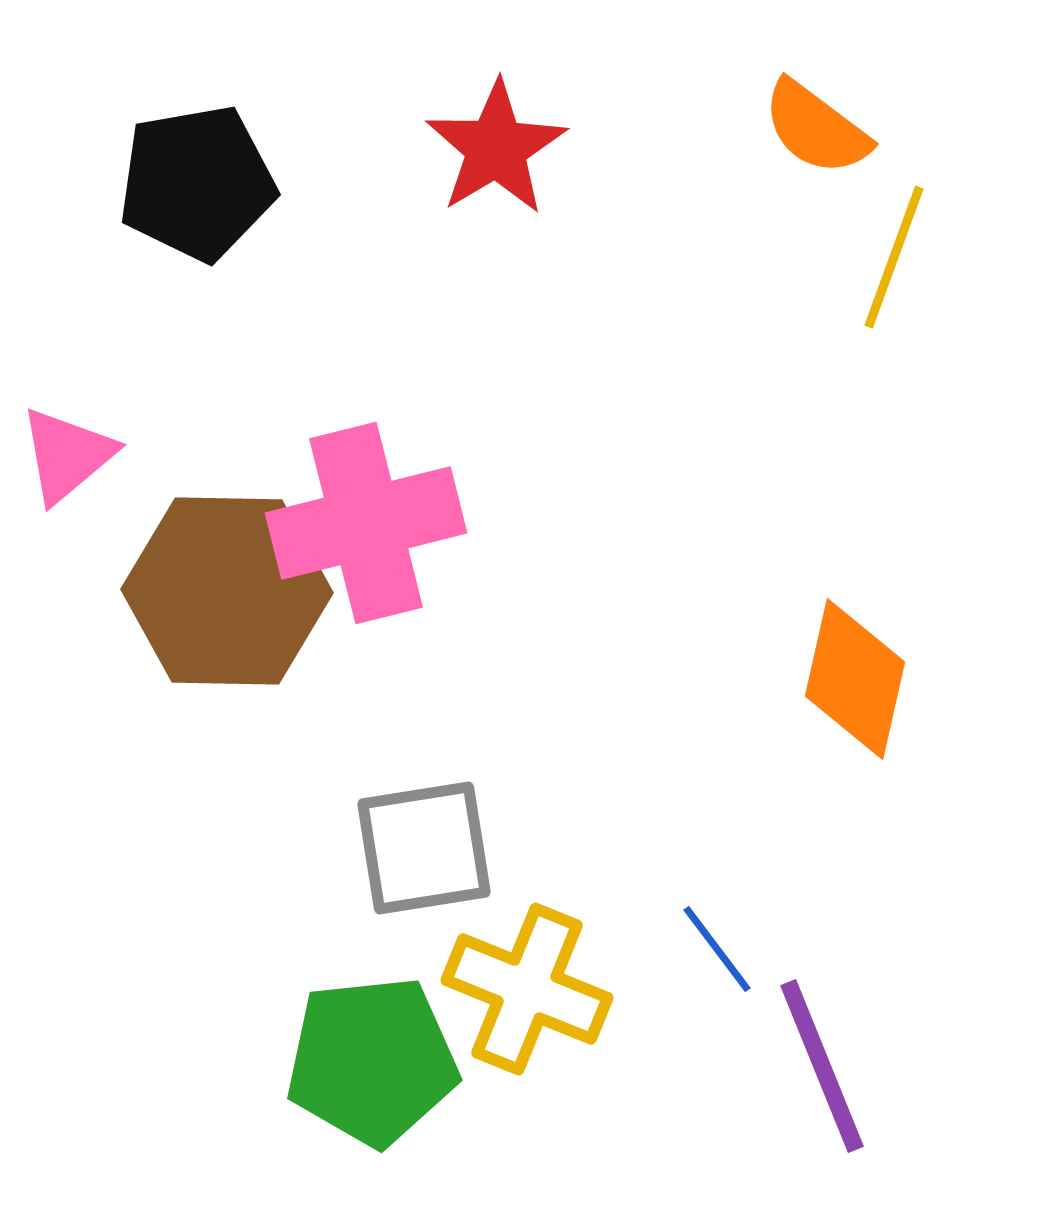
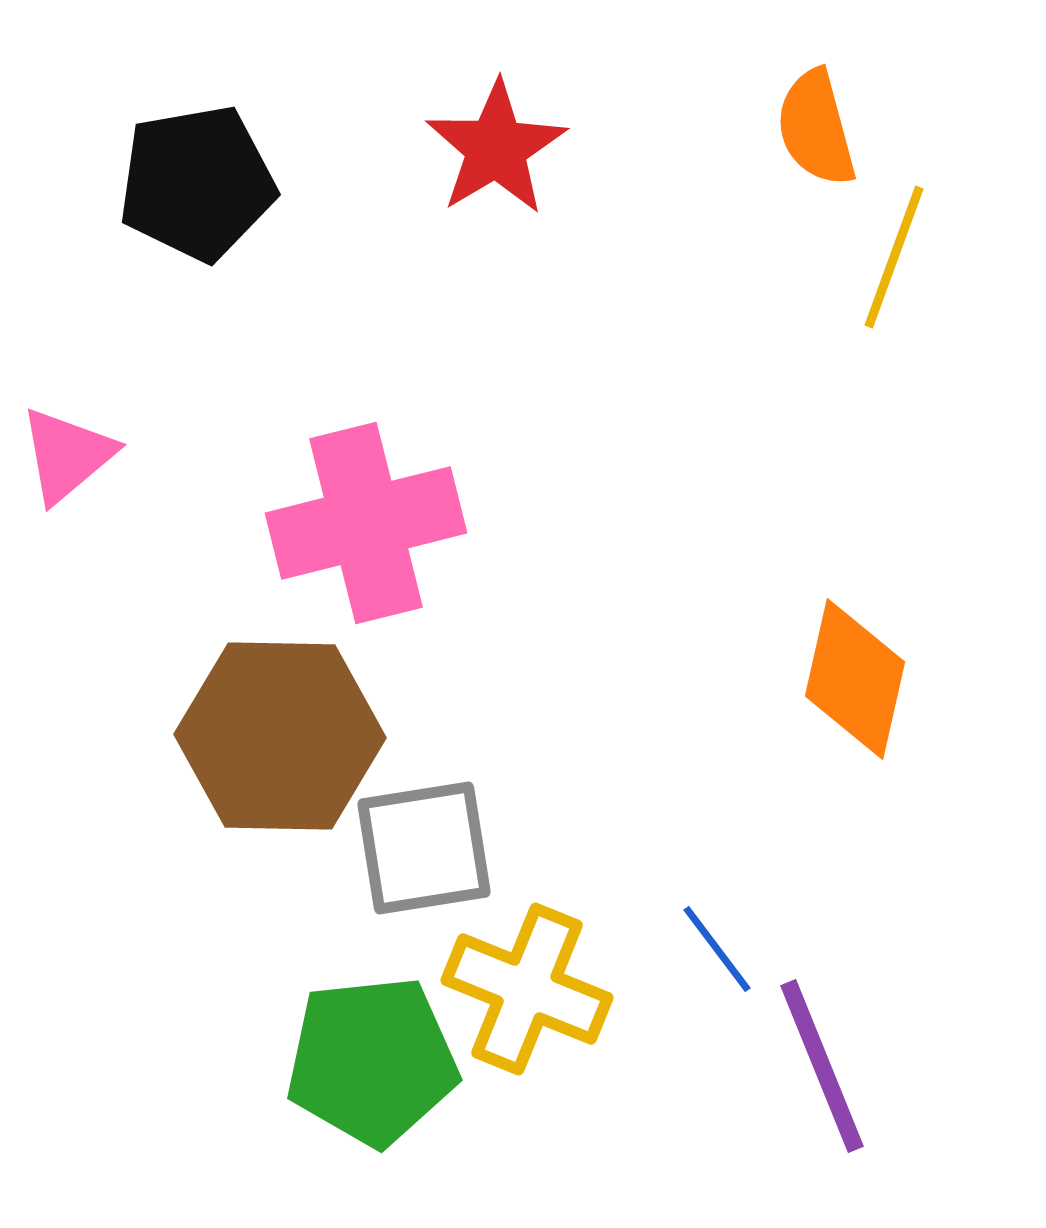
orange semicircle: rotated 38 degrees clockwise
brown hexagon: moved 53 px right, 145 px down
